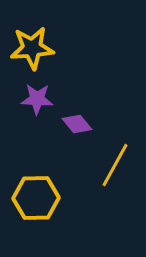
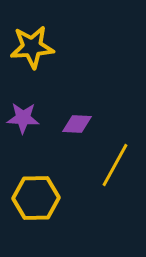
yellow star: moved 1 px up
purple star: moved 14 px left, 19 px down
purple diamond: rotated 48 degrees counterclockwise
